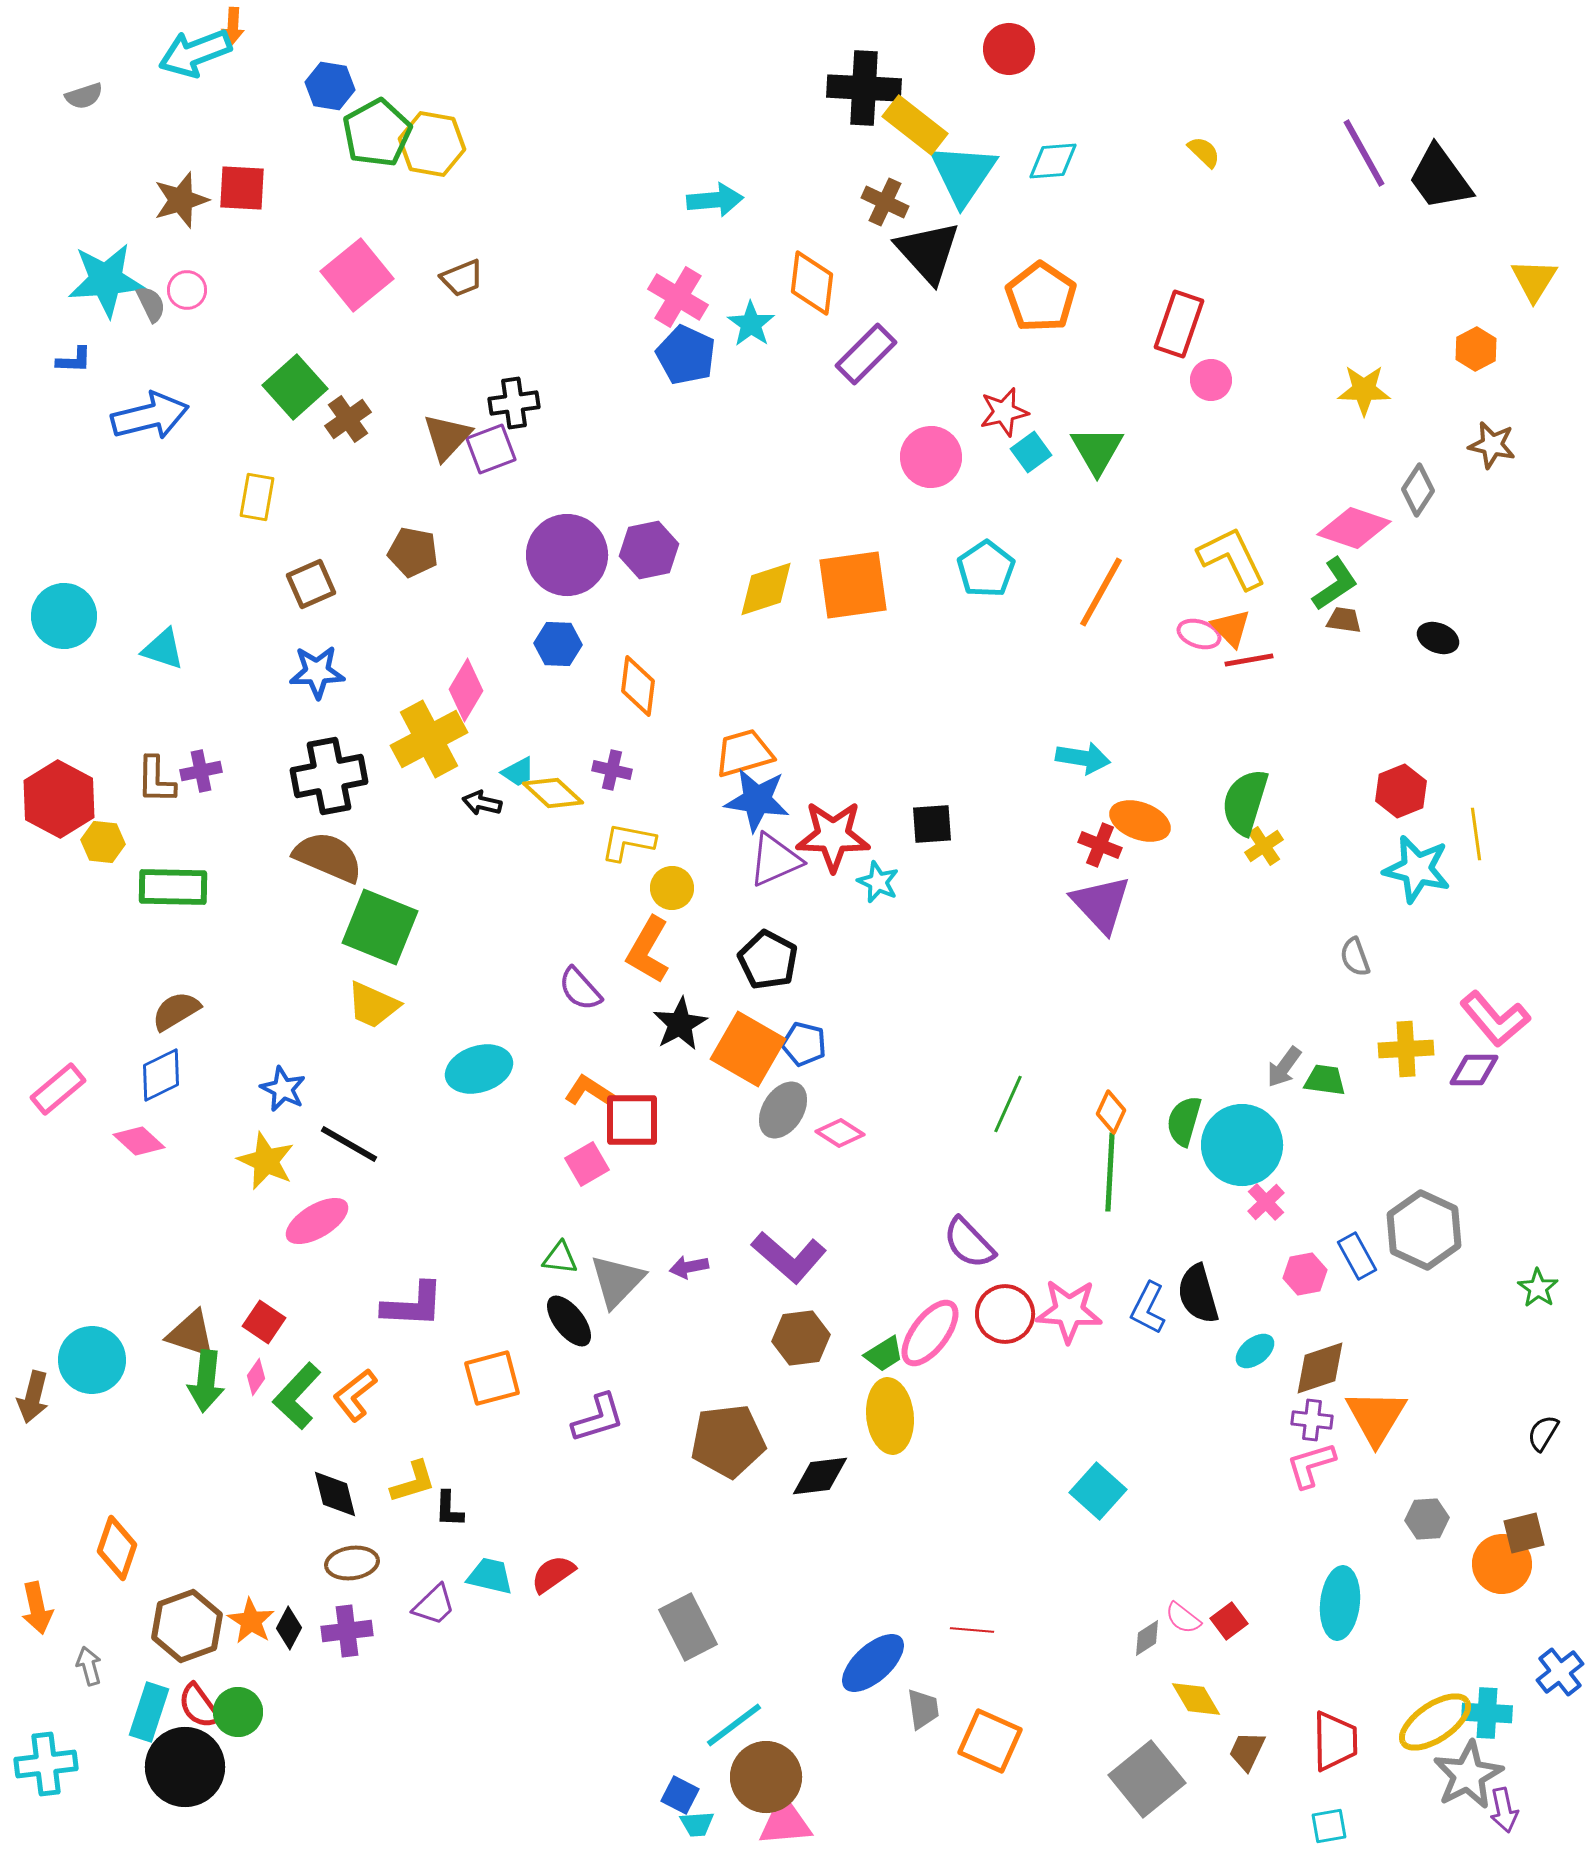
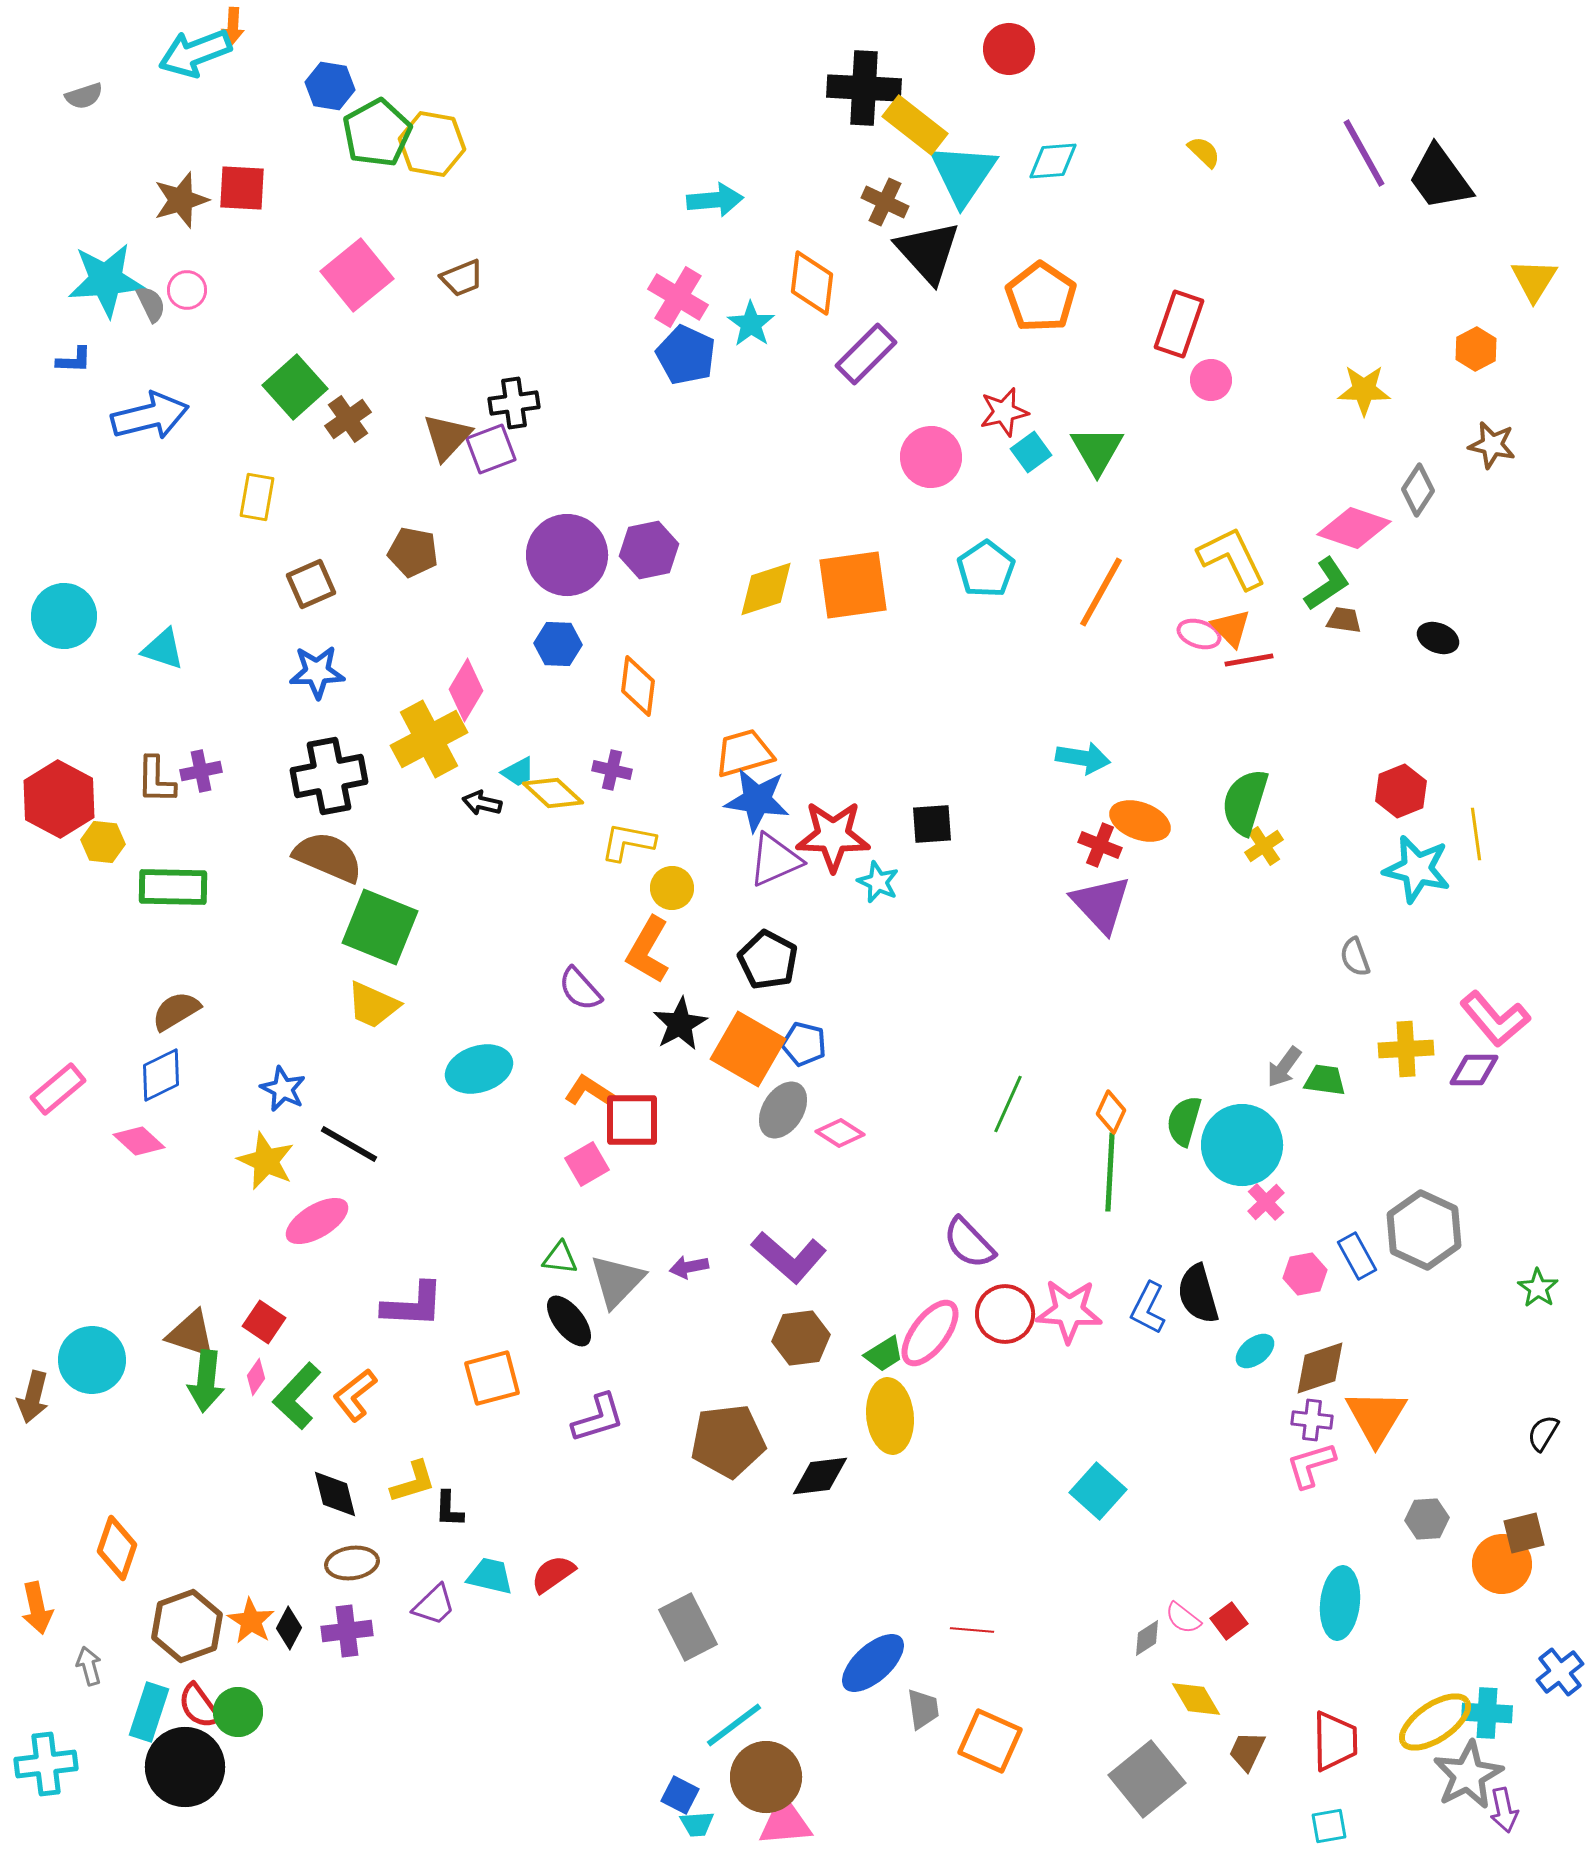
green L-shape at (1335, 584): moved 8 px left
